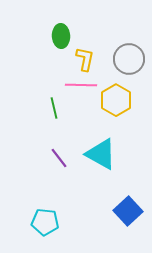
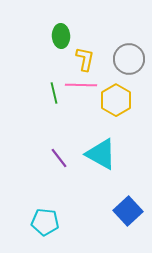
green line: moved 15 px up
